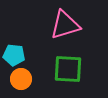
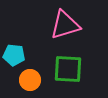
orange circle: moved 9 px right, 1 px down
